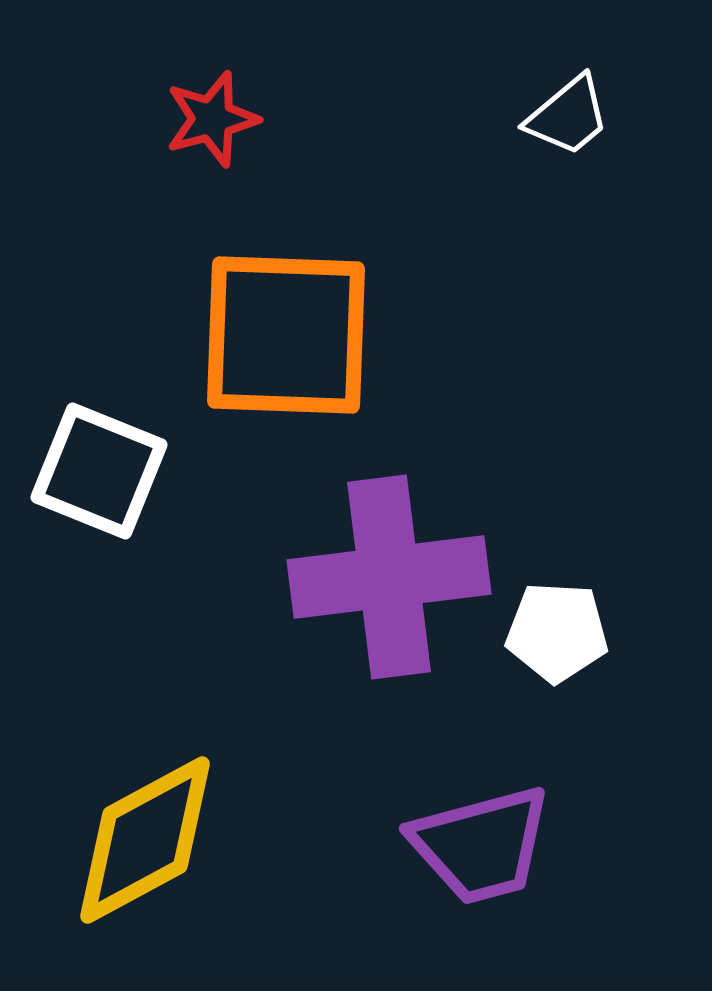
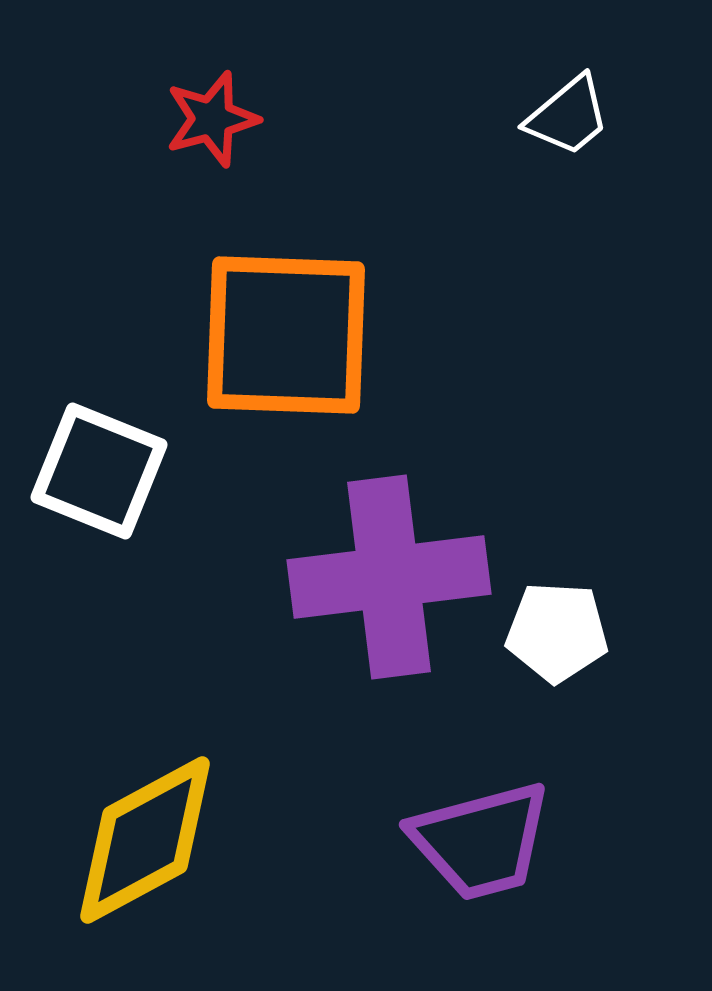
purple trapezoid: moved 4 px up
